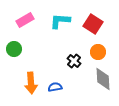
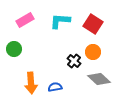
orange circle: moved 5 px left
gray diamond: moved 4 px left; rotated 45 degrees counterclockwise
